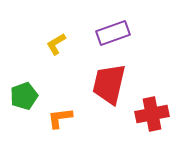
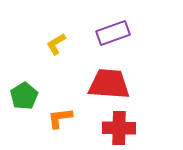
red trapezoid: rotated 81 degrees clockwise
green pentagon: rotated 12 degrees counterclockwise
red cross: moved 33 px left, 14 px down; rotated 12 degrees clockwise
